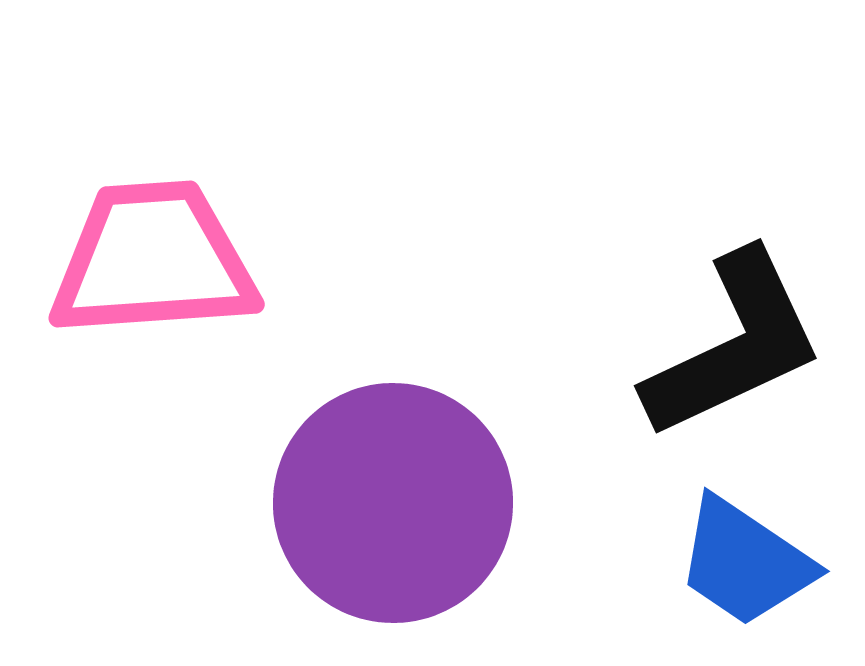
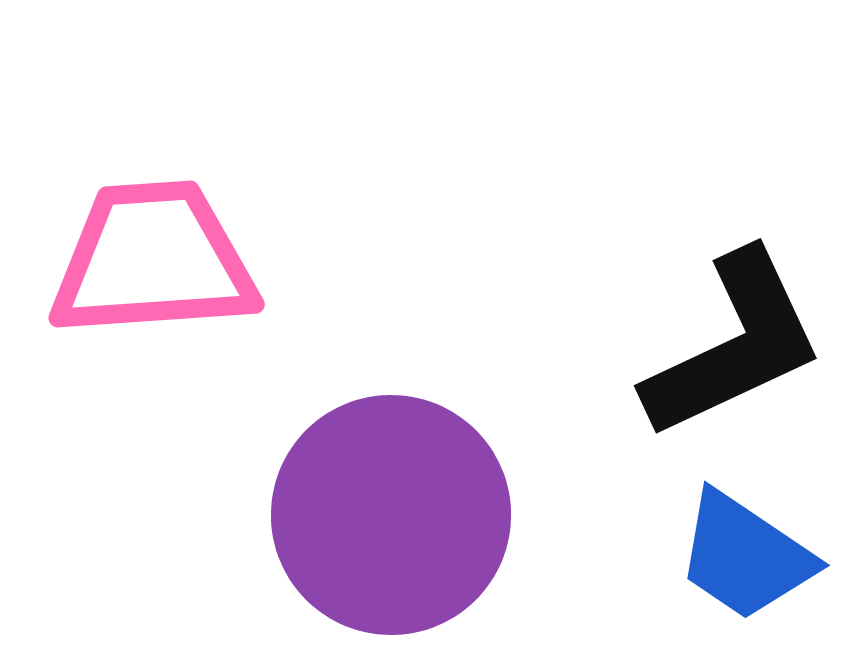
purple circle: moved 2 px left, 12 px down
blue trapezoid: moved 6 px up
